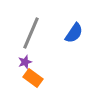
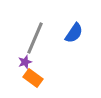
gray line: moved 4 px right, 5 px down
